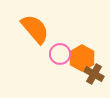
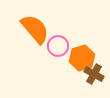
pink circle: moved 2 px left, 8 px up
orange hexagon: rotated 15 degrees clockwise
